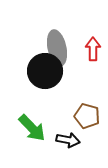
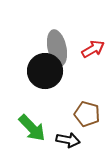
red arrow: rotated 60 degrees clockwise
brown pentagon: moved 2 px up
